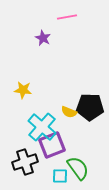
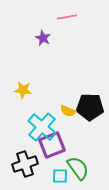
yellow semicircle: moved 1 px left, 1 px up
black cross: moved 2 px down
